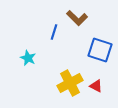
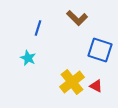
blue line: moved 16 px left, 4 px up
yellow cross: moved 2 px right, 1 px up; rotated 10 degrees counterclockwise
